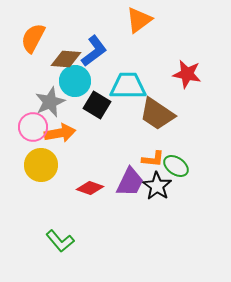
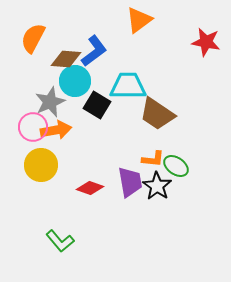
red star: moved 19 px right, 32 px up
orange arrow: moved 4 px left, 3 px up
purple trapezoid: rotated 36 degrees counterclockwise
